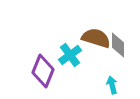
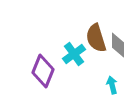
brown semicircle: rotated 124 degrees counterclockwise
cyan cross: moved 4 px right, 1 px up
